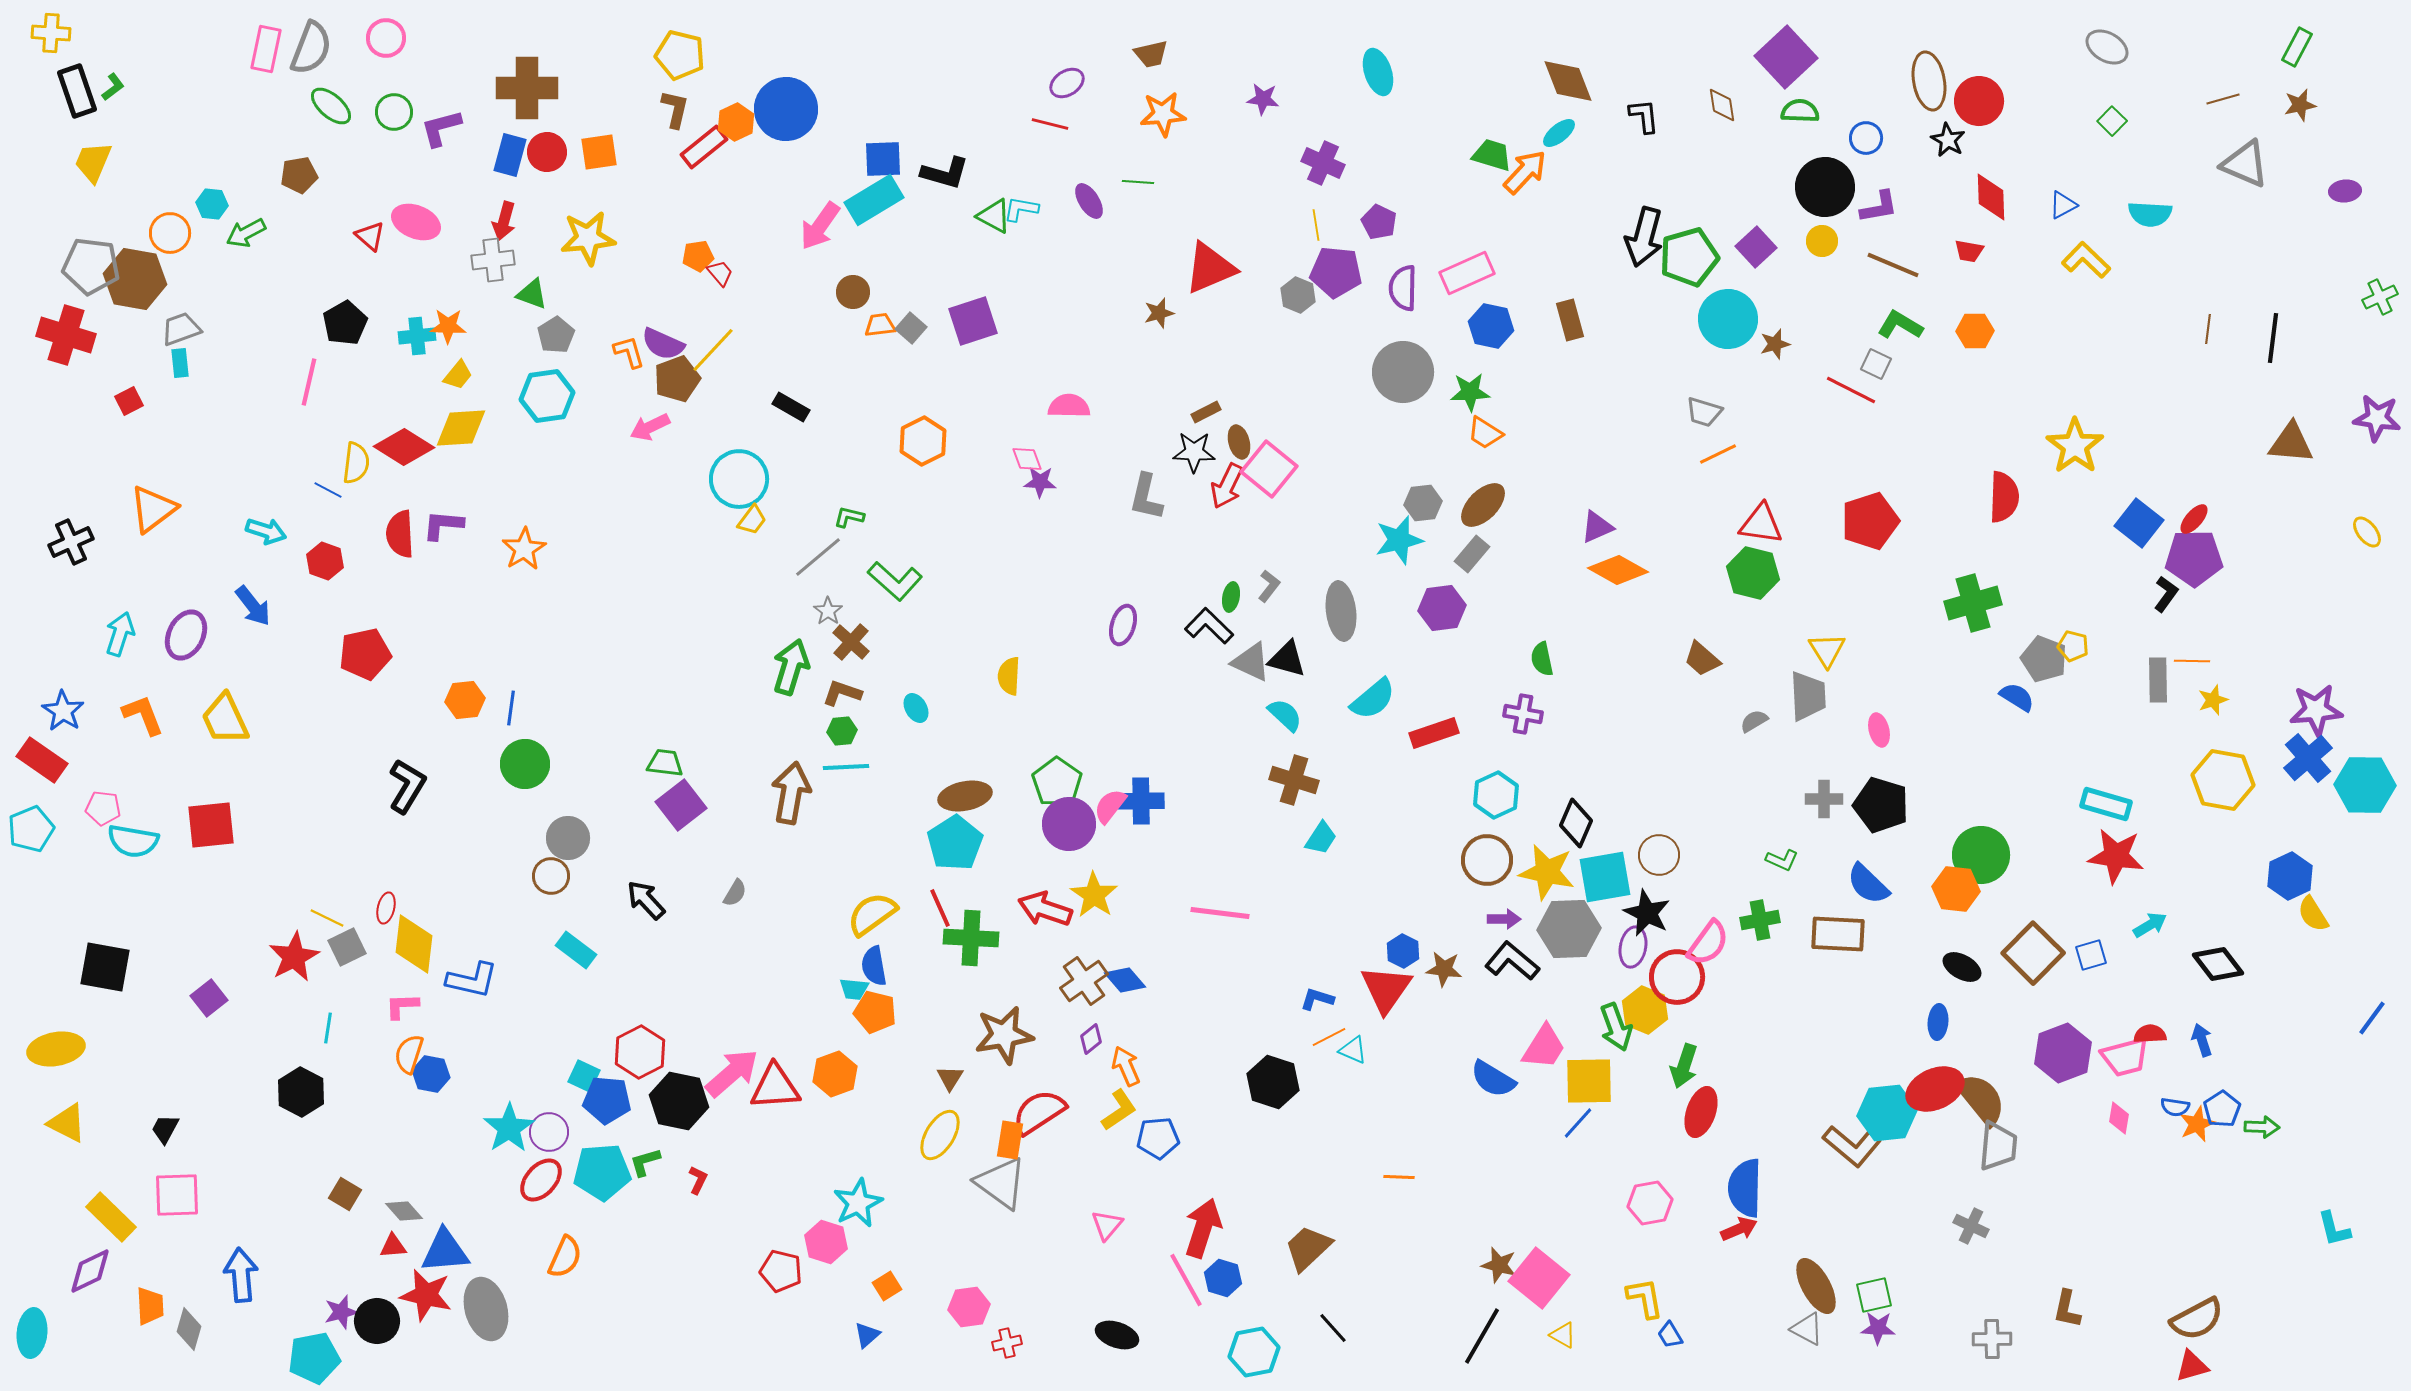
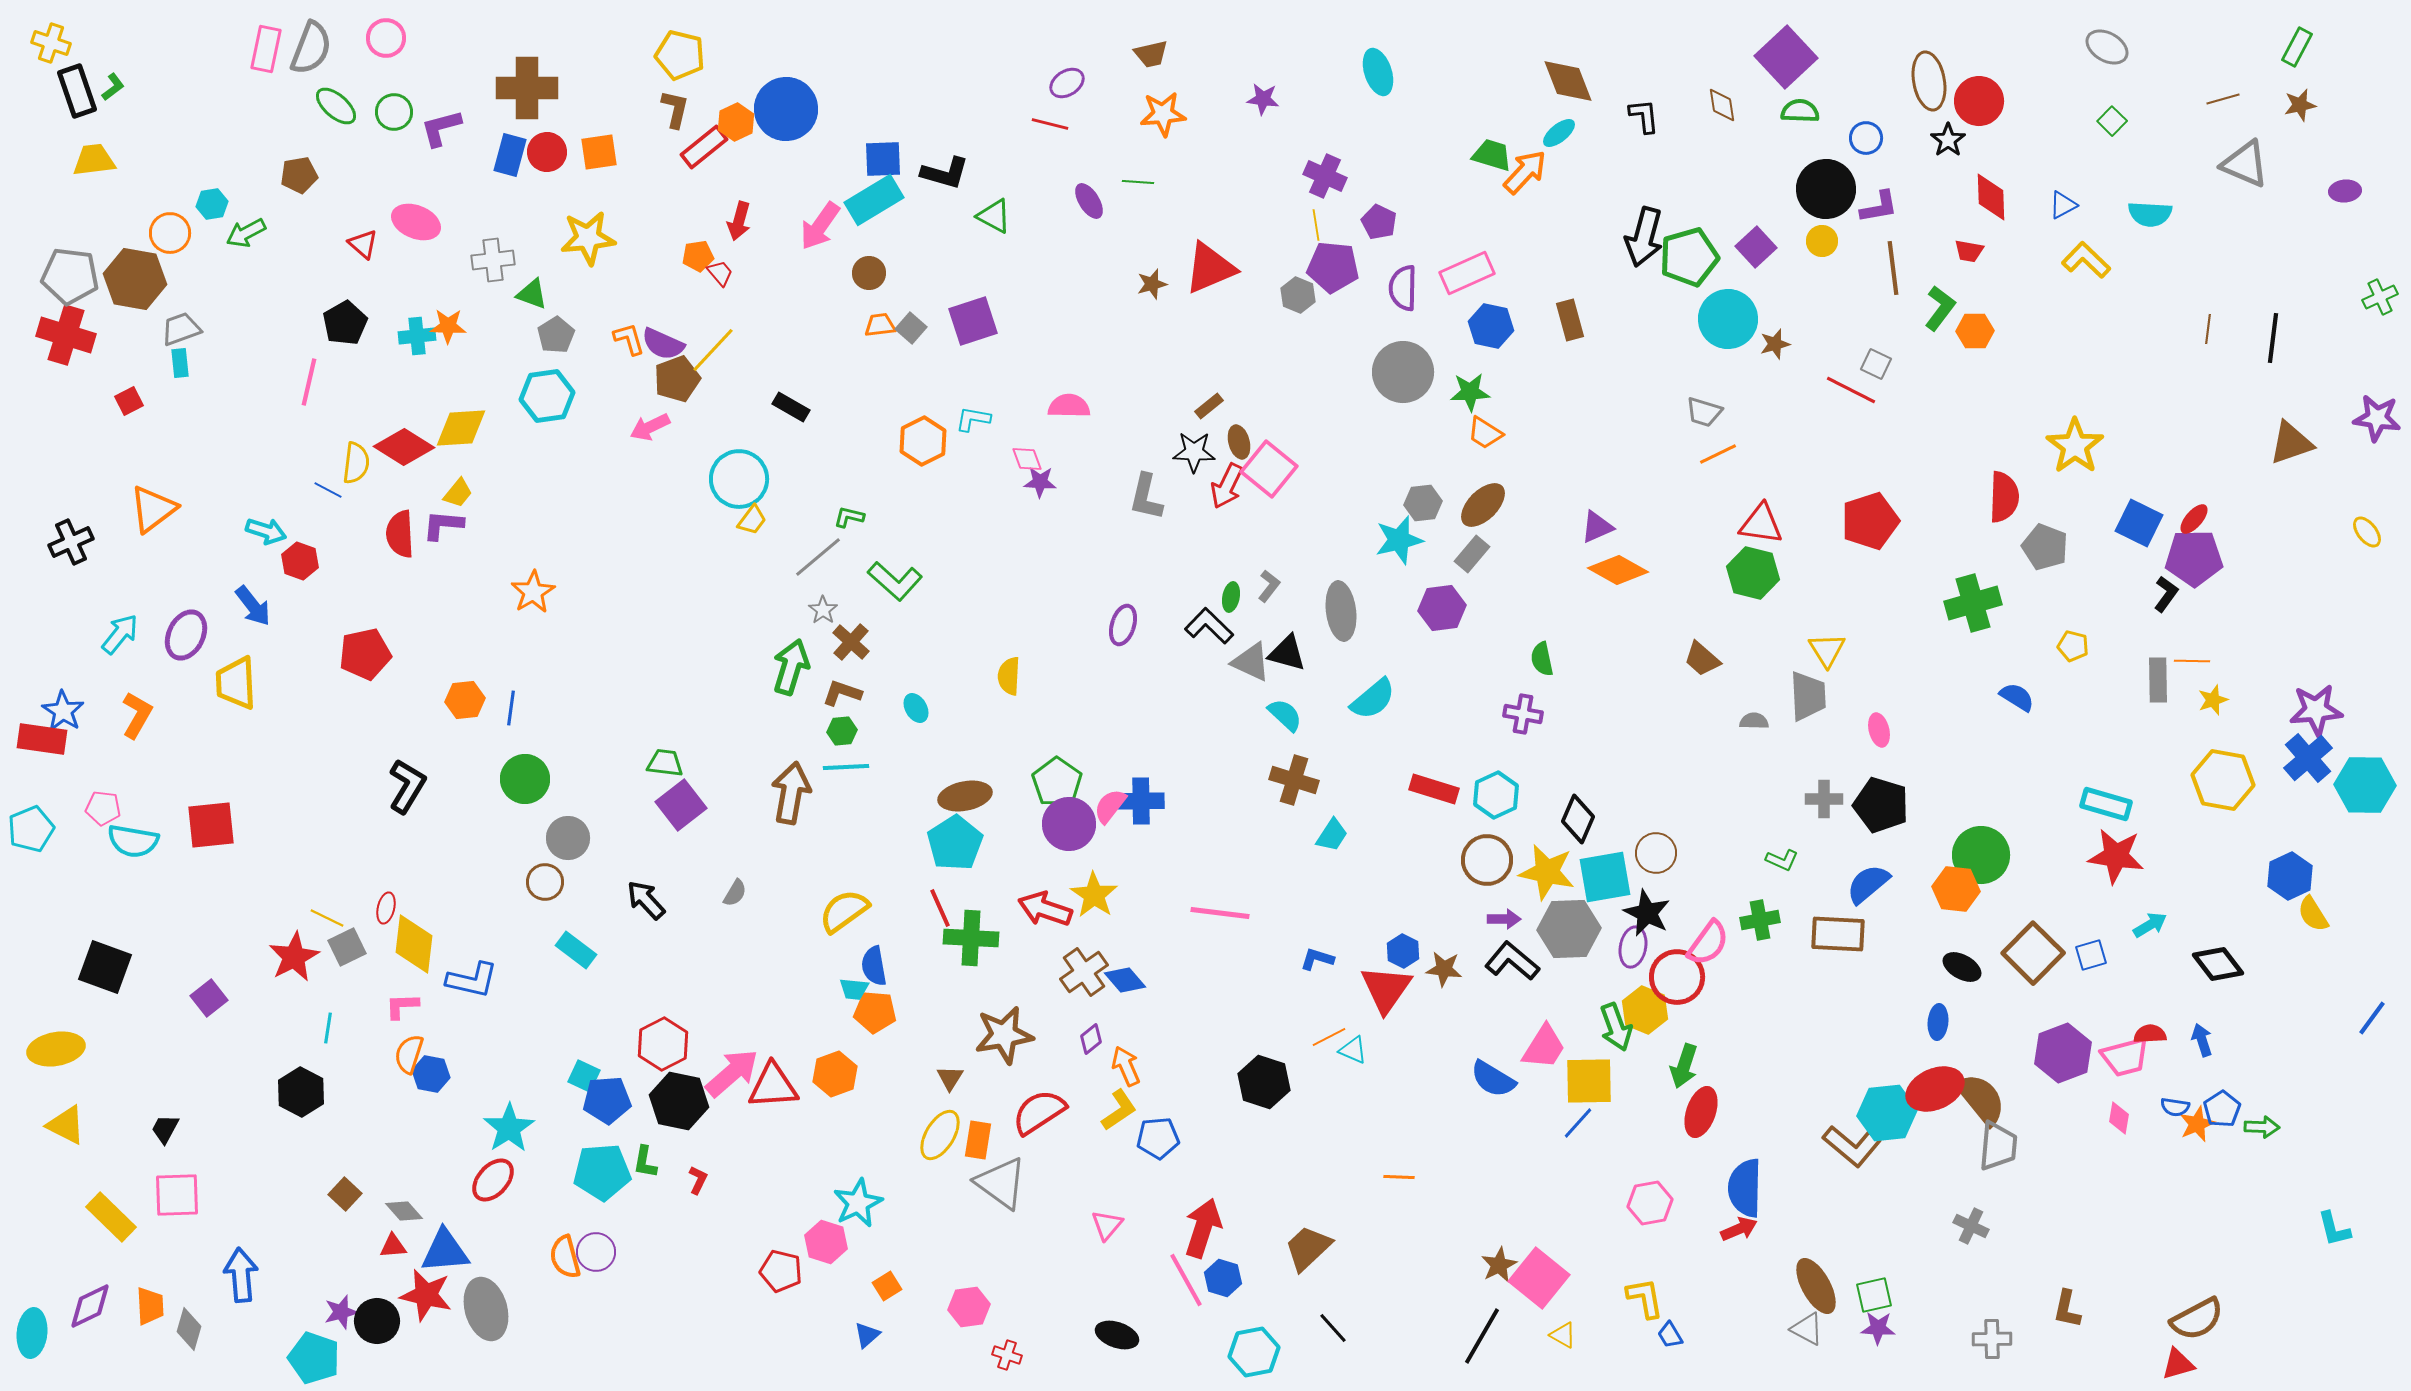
yellow cross at (51, 33): moved 10 px down; rotated 15 degrees clockwise
green ellipse at (331, 106): moved 5 px right
black star at (1948, 140): rotated 8 degrees clockwise
yellow trapezoid at (93, 162): moved 1 px right, 2 px up; rotated 60 degrees clockwise
purple cross at (1323, 163): moved 2 px right, 13 px down
black circle at (1825, 187): moved 1 px right, 2 px down
cyan hexagon at (212, 204): rotated 16 degrees counterclockwise
cyan L-shape at (1021, 209): moved 48 px left, 210 px down
red arrow at (504, 221): moved 235 px right
red triangle at (370, 236): moved 7 px left, 8 px down
brown line at (1893, 265): moved 3 px down; rotated 60 degrees clockwise
gray pentagon at (91, 266): moved 21 px left, 10 px down
purple pentagon at (1336, 272): moved 3 px left, 5 px up
brown circle at (853, 292): moved 16 px right, 19 px up
brown star at (1159, 313): moved 7 px left, 29 px up
green L-shape at (1900, 325): moved 40 px right, 17 px up; rotated 96 degrees clockwise
orange L-shape at (629, 352): moved 13 px up
yellow trapezoid at (458, 375): moved 118 px down
brown rectangle at (1206, 412): moved 3 px right, 6 px up; rotated 12 degrees counterclockwise
brown triangle at (2291, 443): rotated 24 degrees counterclockwise
blue square at (2139, 523): rotated 12 degrees counterclockwise
orange star at (524, 549): moved 9 px right, 43 px down
red hexagon at (325, 561): moved 25 px left
gray star at (828, 611): moved 5 px left, 1 px up
cyan arrow at (120, 634): rotated 21 degrees clockwise
black triangle at (1287, 659): moved 6 px up
gray pentagon at (2044, 659): moved 1 px right, 112 px up
orange L-shape at (143, 715): moved 6 px left; rotated 51 degrees clockwise
yellow trapezoid at (225, 719): moved 11 px right, 36 px up; rotated 22 degrees clockwise
gray semicircle at (1754, 721): rotated 32 degrees clockwise
red rectangle at (1434, 733): moved 56 px down; rotated 36 degrees clockwise
red rectangle at (42, 760): moved 21 px up; rotated 27 degrees counterclockwise
green circle at (525, 764): moved 15 px down
black diamond at (1576, 823): moved 2 px right, 4 px up
cyan trapezoid at (1321, 838): moved 11 px right, 3 px up
brown circle at (1659, 855): moved 3 px left, 2 px up
brown circle at (551, 876): moved 6 px left, 6 px down
blue semicircle at (1868, 884): rotated 96 degrees clockwise
yellow semicircle at (872, 914): moved 28 px left, 3 px up
black square at (105, 967): rotated 10 degrees clockwise
brown cross at (1084, 981): moved 9 px up
blue L-shape at (1317, 999): moved 40 px up
orange pentagon at (875, 1012): rotated 9 degrees counterclockwise
red hexagon at (640, 1052): moved 23 px right, 8 px up
black hexagon at (1273, 1082): moved 9 px left
red triangle at (775, 1087): moved 2 px left, 1 px up
blue pentagon at (607, 1100): rotated 9 degrees counterclockwise
yellow triangle at (67, 1123): moved 1 px left, 2 px down
purple circle at (549, 1132): moved 47 px right, 120 px down
orange rectangle at (1010, 1140): moved 32 px left
green L-shape at (645, 1162): rotated 64 degrees counterclockwise
red ellipse at (541, 1180): moved 48 px left
brown square at (345, 1194): rotated 12 degrees clockwise
orange semicircle at (565, 1257): rotated 141 degrees clockwise
brown star at (1499, 1265): rotated 30 degrees clockwise
purple diamond at (90, 1271): moved 35 px down
red cross at (1007, 1343): moved 12 px down; rotated 32 degrees clockwise
cyan pentagon at (314, 1358): rotated 30 degrees clockwise
red triangle at (2192, 1366): moved 14 px left, 2 px up
